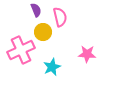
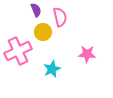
pink cross: moved 3 px left, 1 px down
cyan star: moved 2 px down
